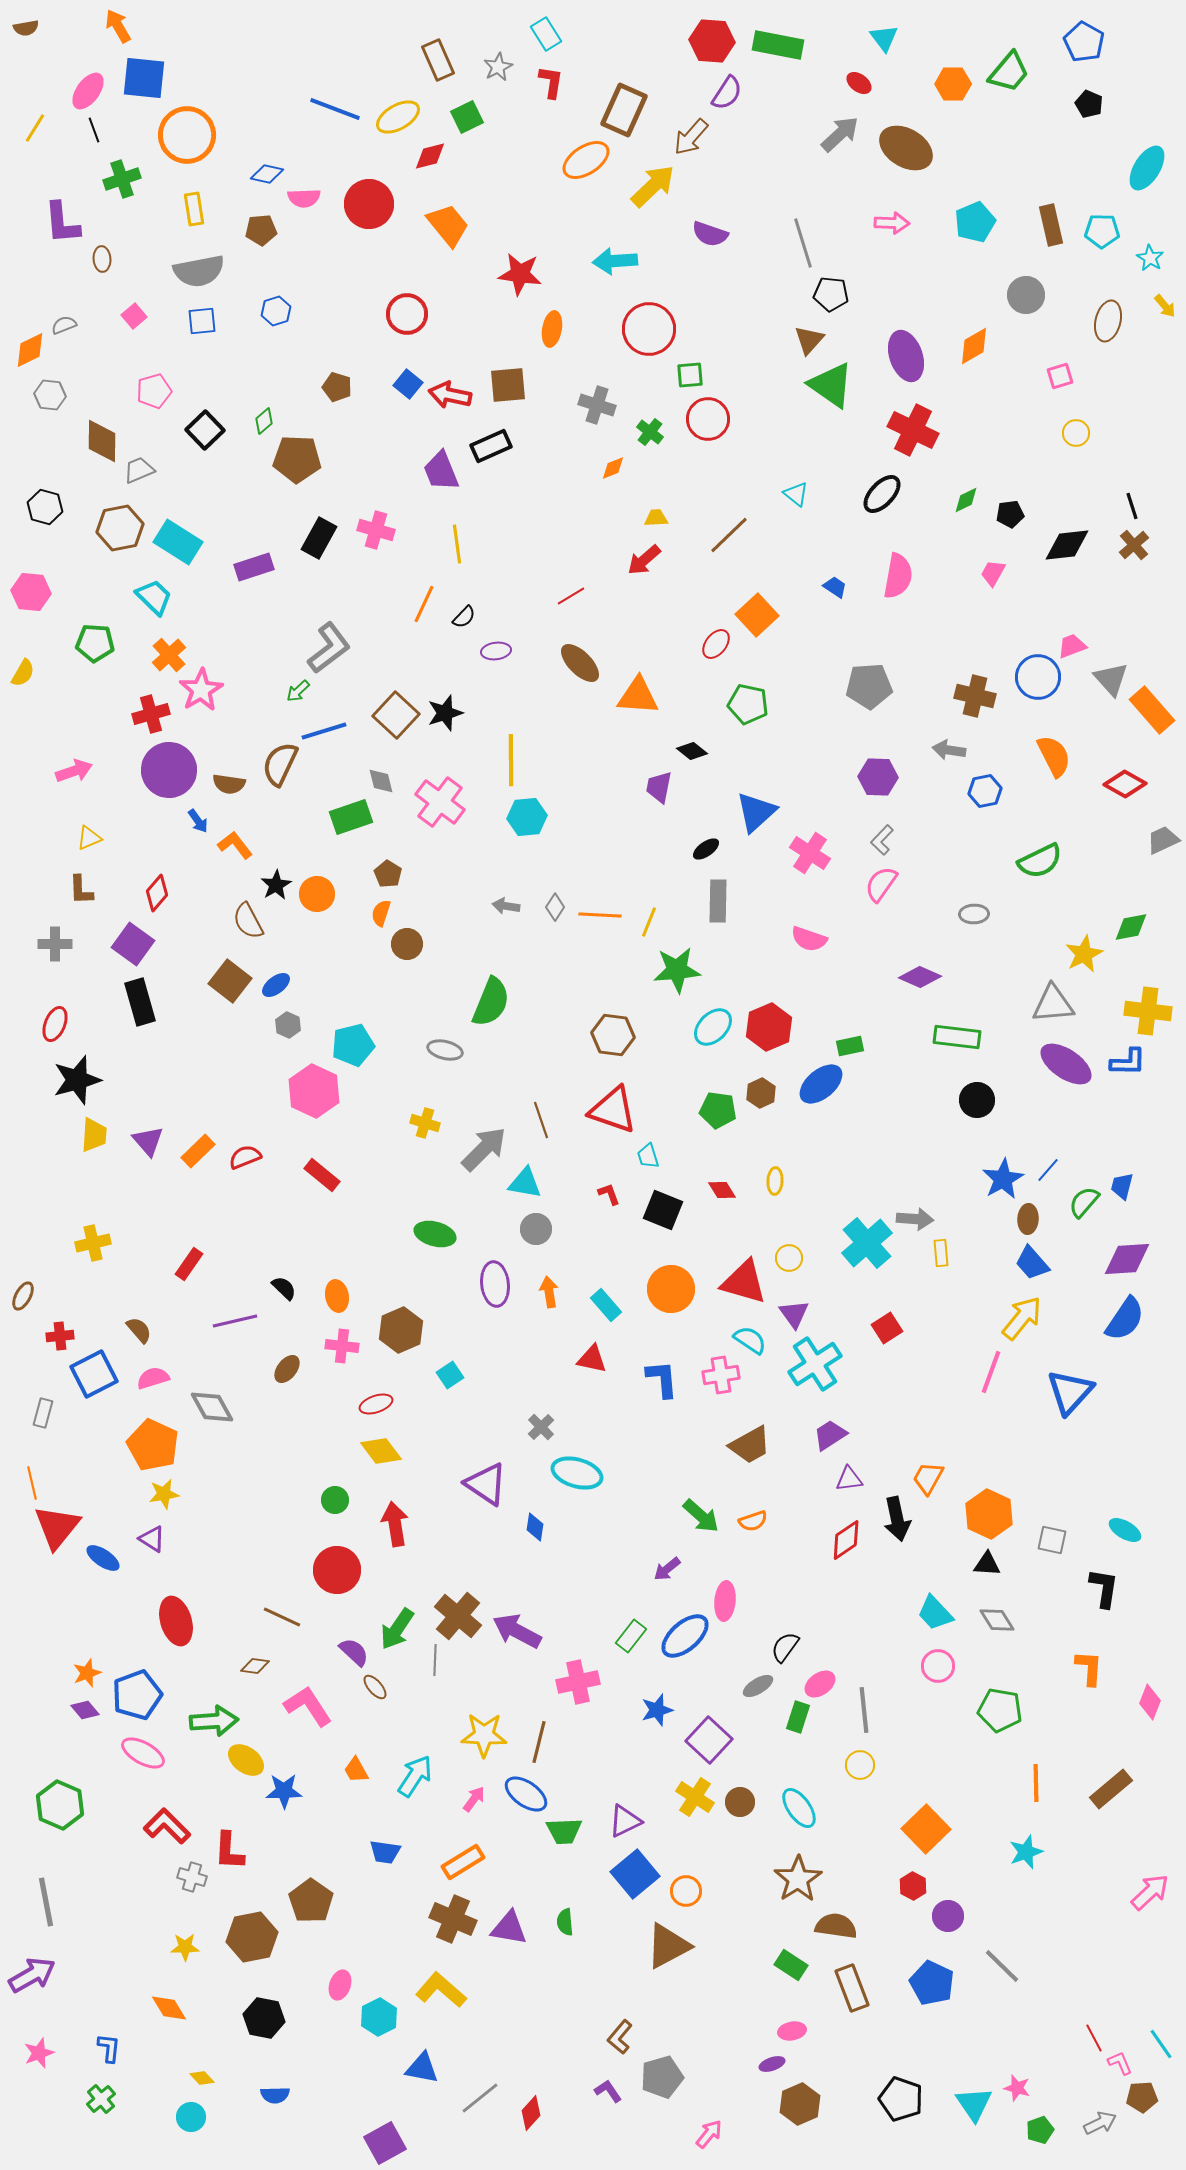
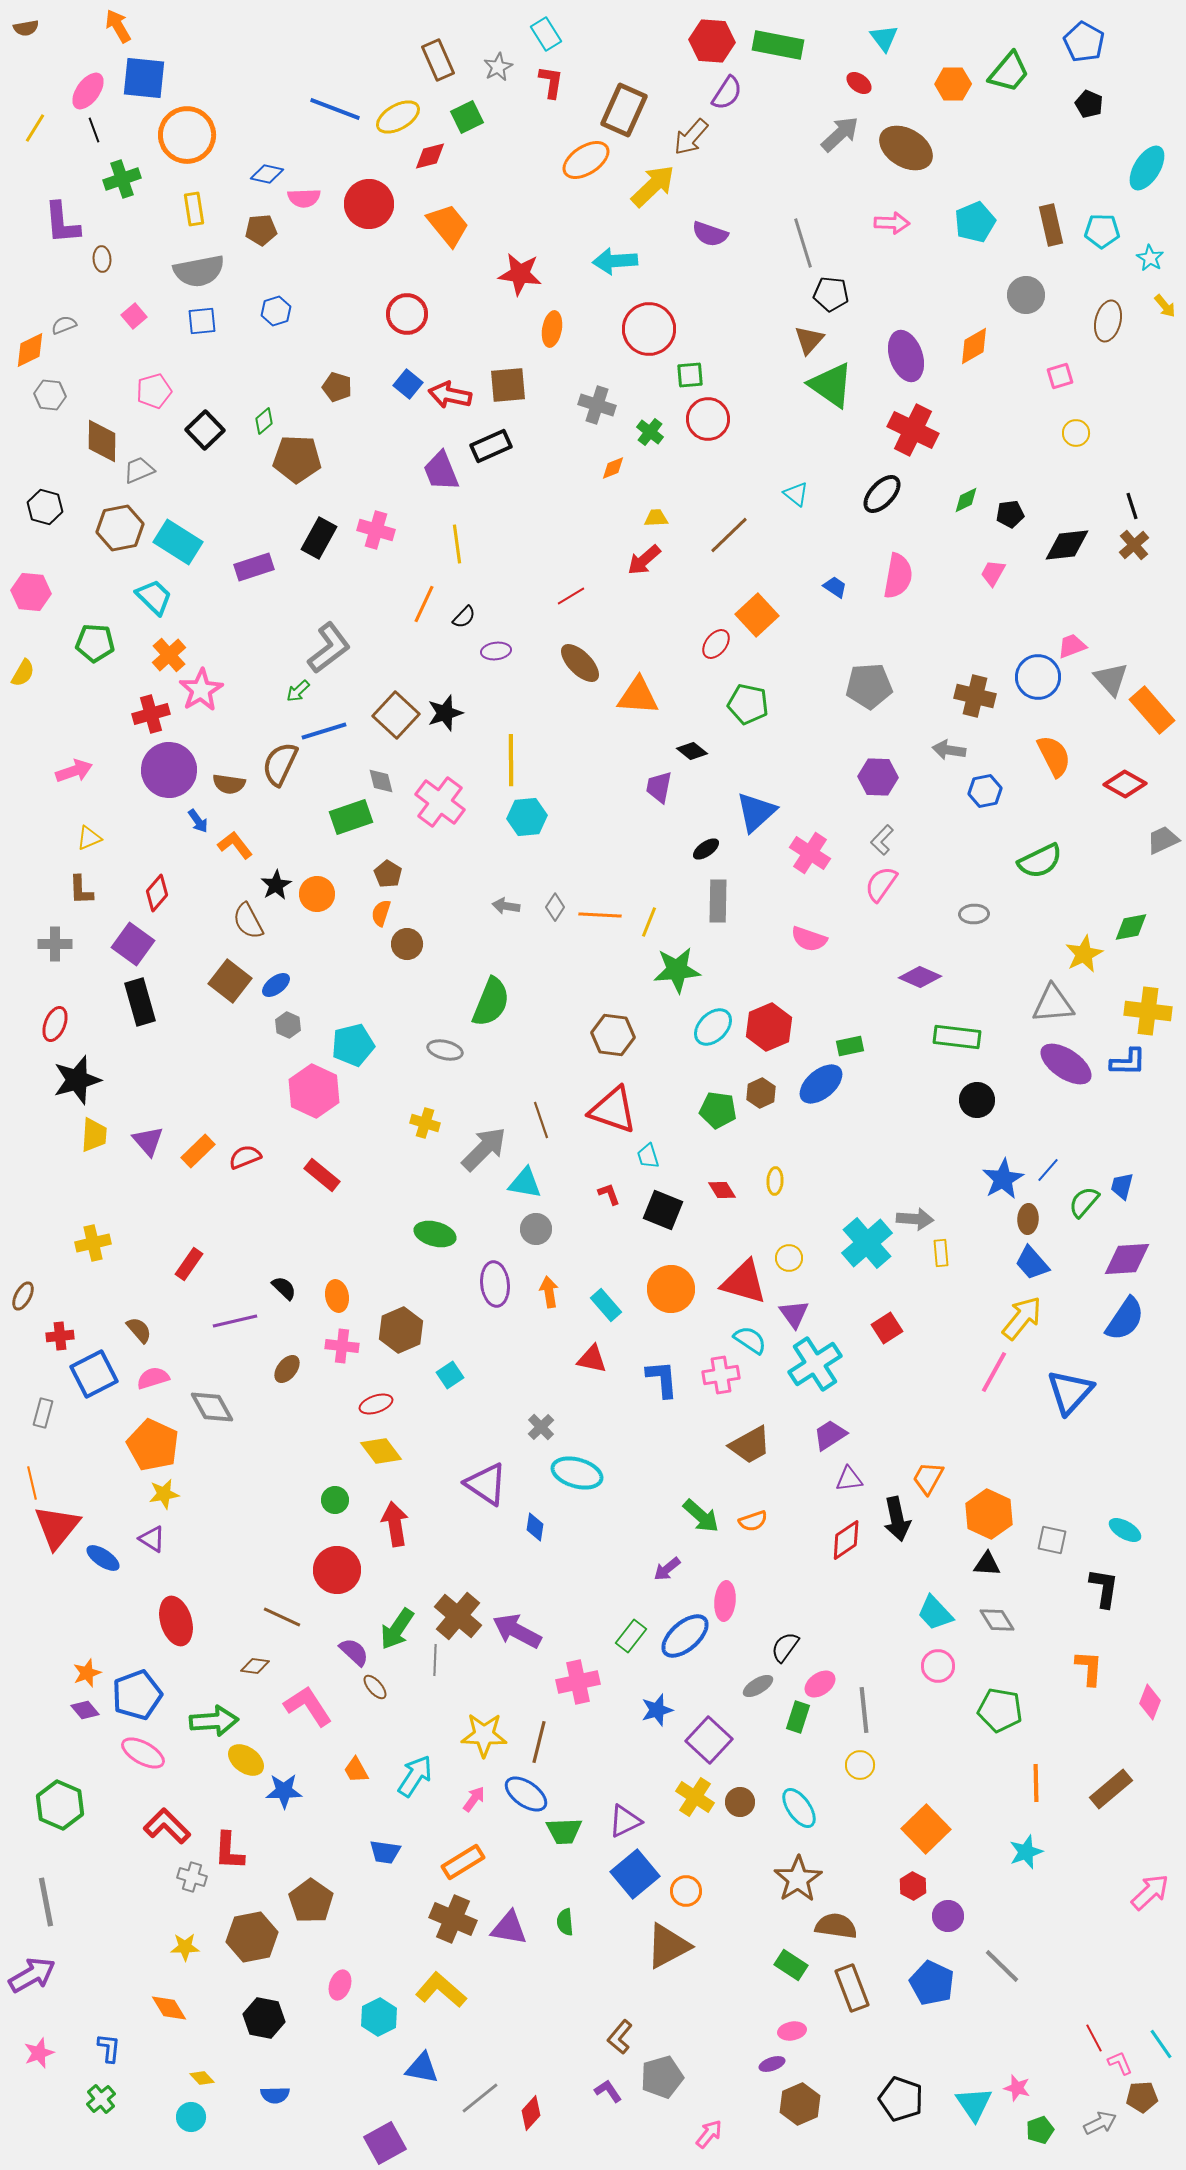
pink line at (991, 1372): moved 3 px right; rotated 9 degrees clockwise
